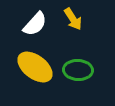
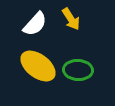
yellow arrow: moved 2 px left
yellow ellipse: moved 3 px right, 1 px up
